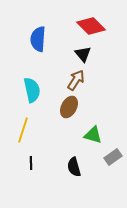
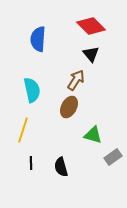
black triangle: moved 8 px right
black semicircle: moved 13 px left
